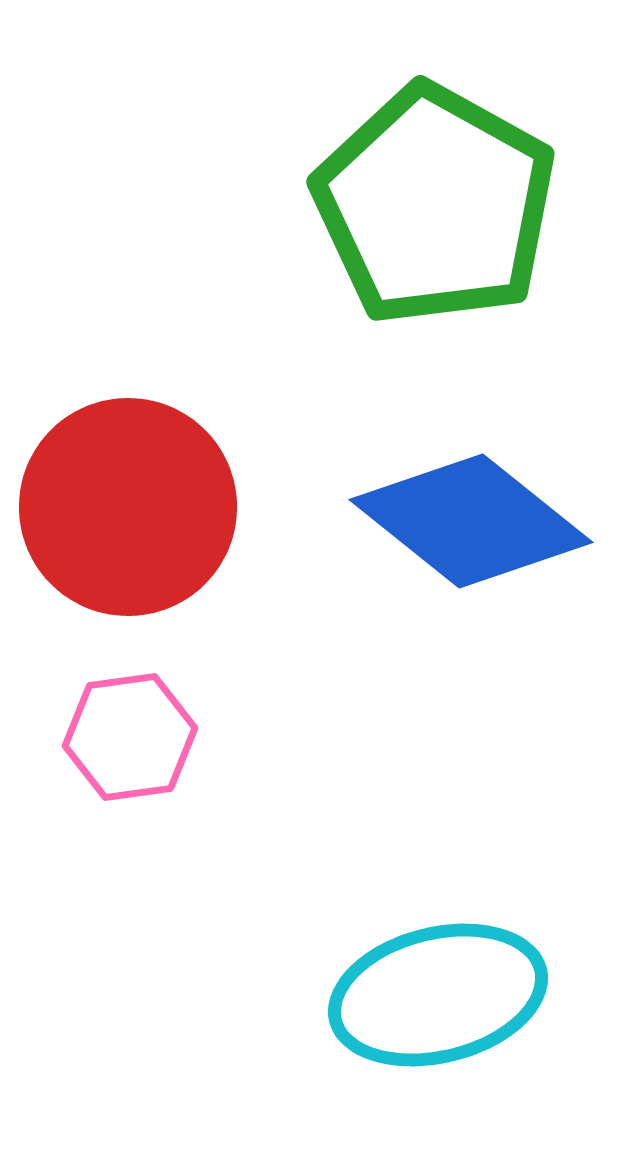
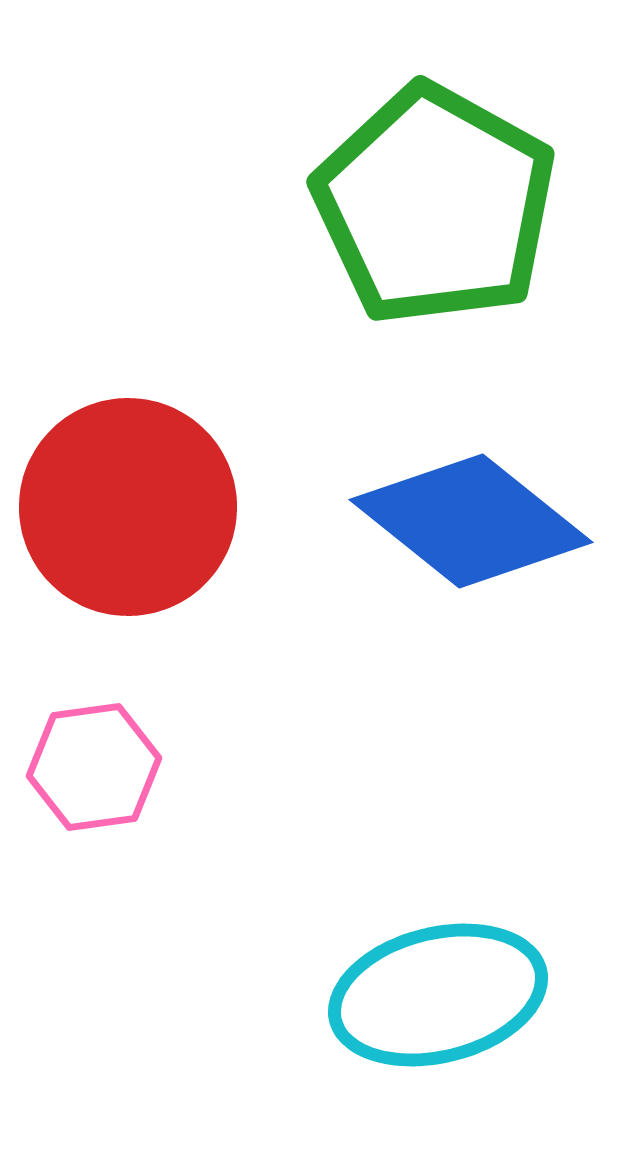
pink hexagon: moved 36 px left, 30 px down
